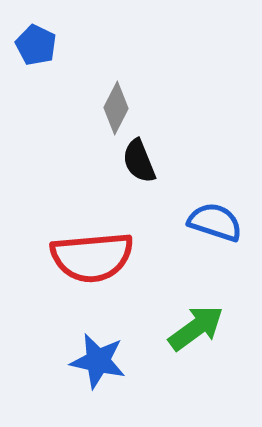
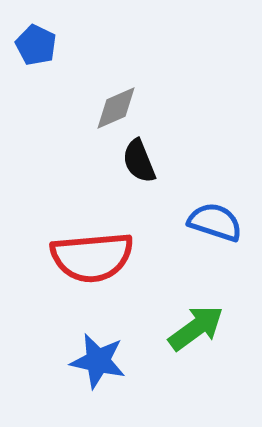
gray diamond: rotated 39 degrees clockwise
